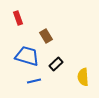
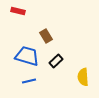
red rectangle: moved 7 px up; rotated 56 degrees counterclockwise
black rectangle: moved 3 px up
blue line: moved 5 px left
